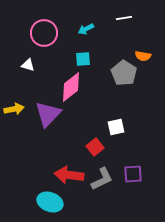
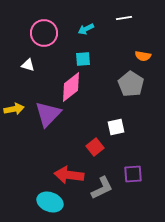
gray pentagon: moved 7 px right, 11 px down
gray L-shape: moved 9 px down
